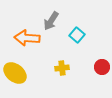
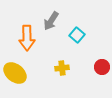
orange arrow: rotated 95 degrees counterclockwise
